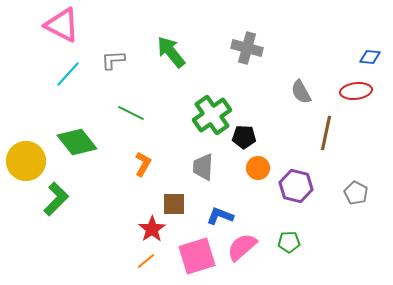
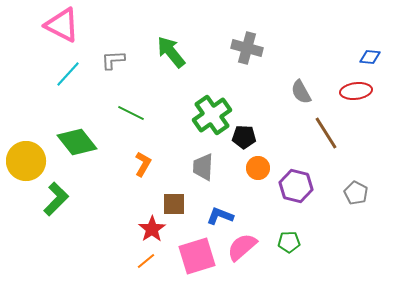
brown line: rotated 44 degrees counterclockwise
